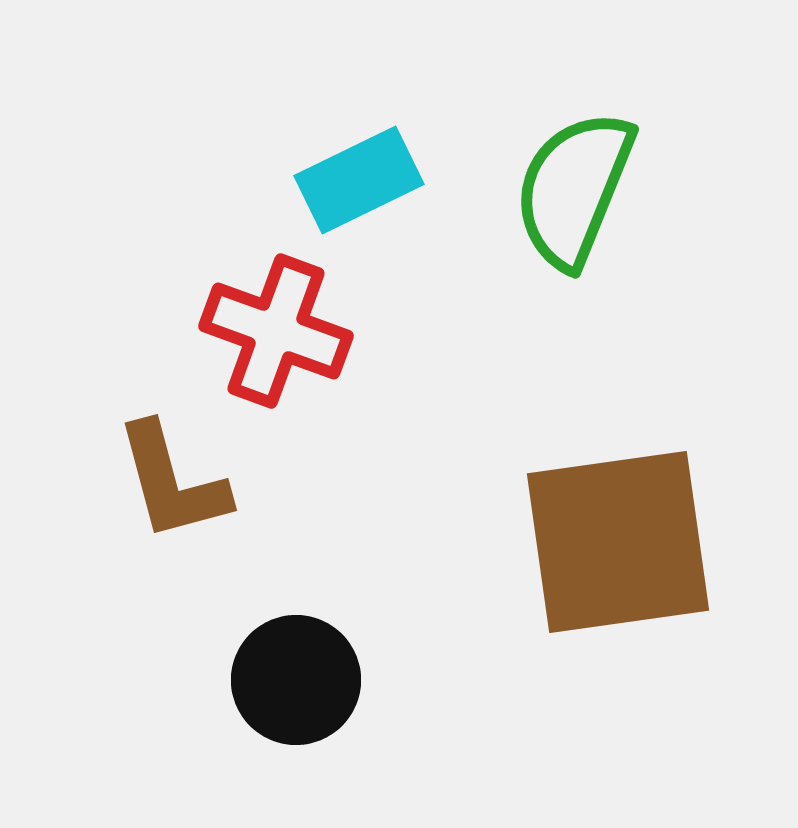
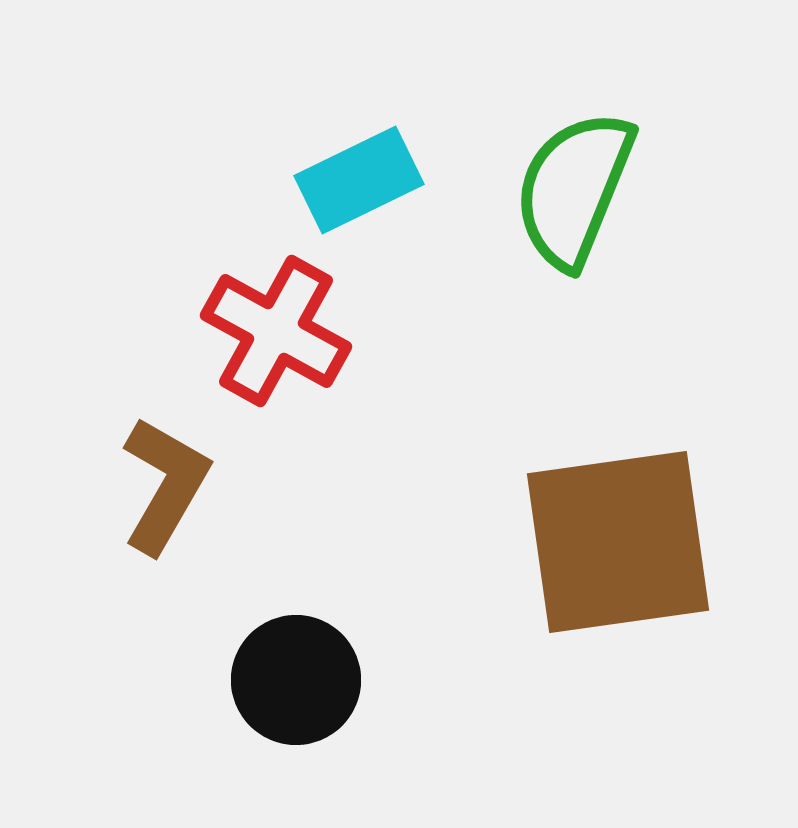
red cross: rotated 9 degrees clockwise
brown L-shape: moved 7 px left, 3 px down; rotated 135 degrees counterclockwise
